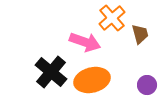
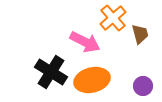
orange cross: moved 1 px right
pink arrow: rotated 8 degrees clockwise
black cross: rotated 8 degrees counterclockwise
purple circle: moved 4 px left, 1 px down
